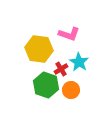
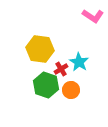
pink L-shape: moved 24 px right, 18 px up; rotated 15 degrees clockwise
yellow hexagon: moved 1 px right
